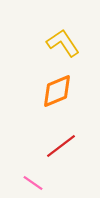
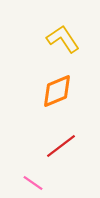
yellow L-shape: moved 4 px up
